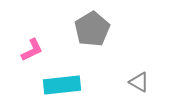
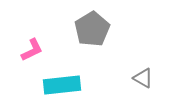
gray triangle: moved 4 px right, 4 px up
